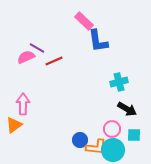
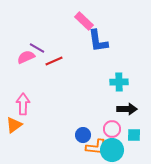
cyan cross: rotated 12 degrees clockwise
black arrow: rotated 30 degrees counterclockwise
blue circle: moved 3 px right, 5 px up
cyan circle: moved 1 px left
